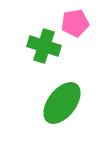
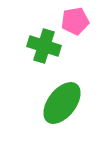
pink pentagon: moved 2 px up
